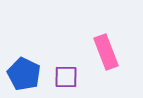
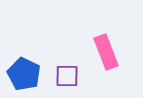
purple square: moved 1 px right, 1 px up
